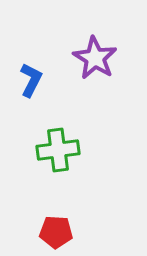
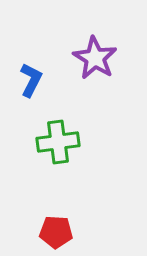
green cross: moved 8 px up
